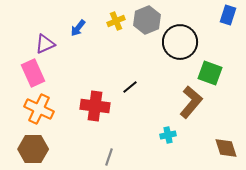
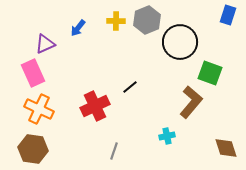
yellow cross: rotated 24 degrees clockwise
red cross: rotated 32 degrees counterclockwise
cyan cross: moved 1 px left, 1 px down
brown hexagon: rotated 8 degrees clockwise
gray line: moved 5 px right, 6 px up
